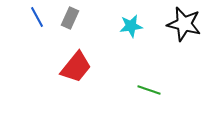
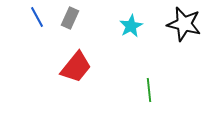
cyan star: rotated 20 degrees counterclockwise
green line: rotated 65 degrees clockwise
